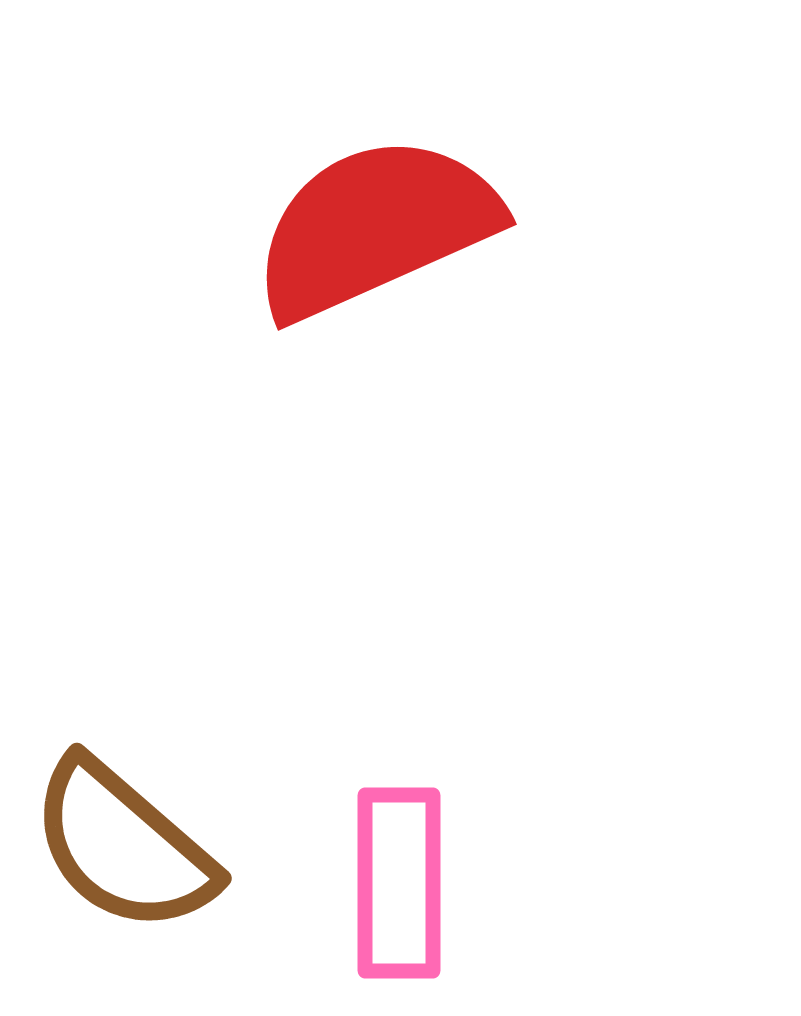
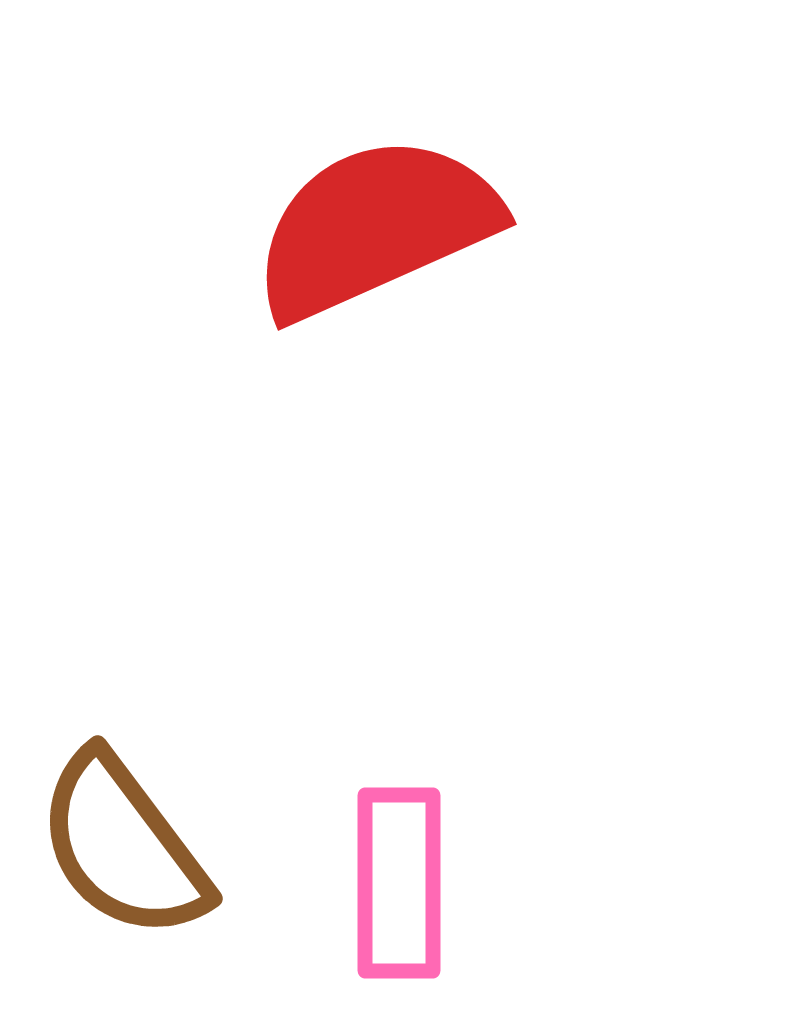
brown semicircle: rotated 12 degrees clockwise
